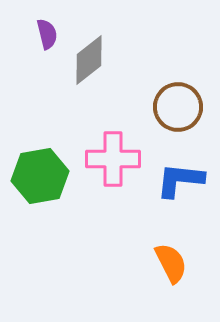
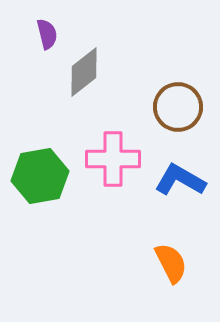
gray diamond: moved 5 px left, 12 px down
blue L-shape: rotated 24 degrees clockwise
